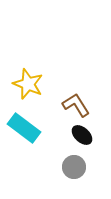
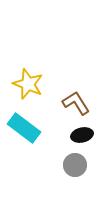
brown L-shape: moved 2 px up
black ellipse: rotated 55 degrees counterclockwise
gray circle: moved 1 px right, 2 px up
